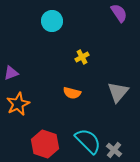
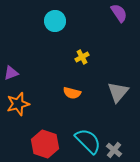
cyan circle: moved 3 px right
orange star: rotated 10 degrees clockwise
